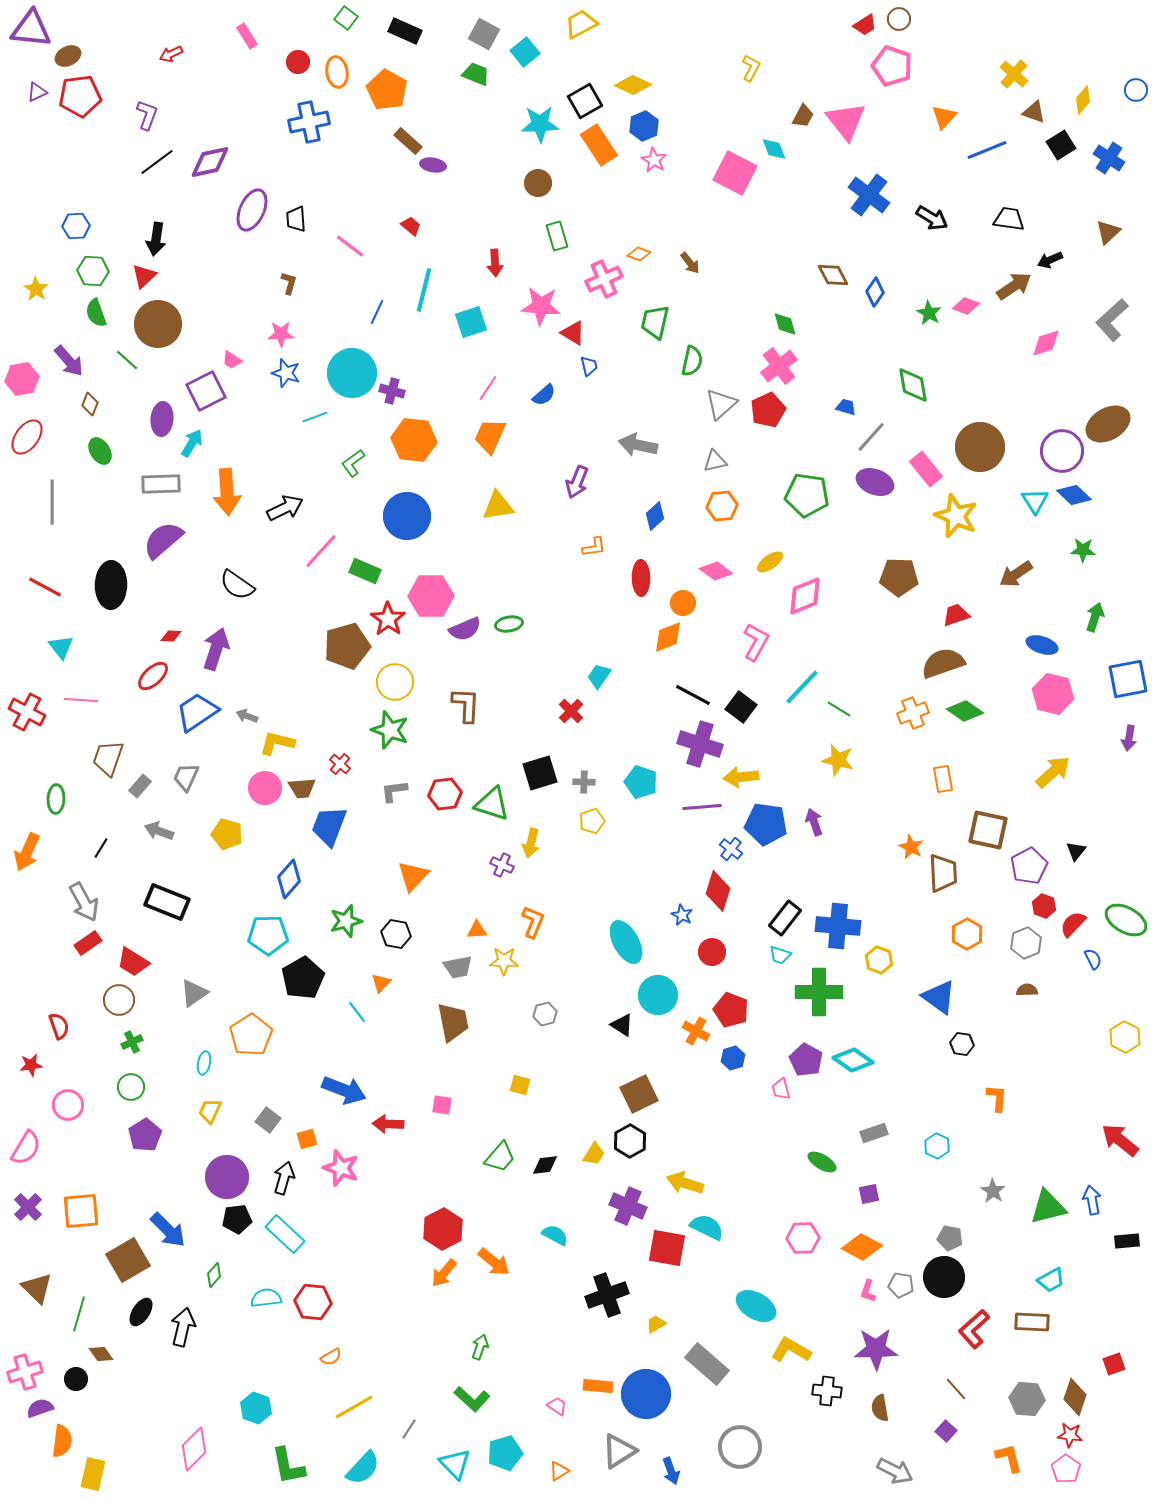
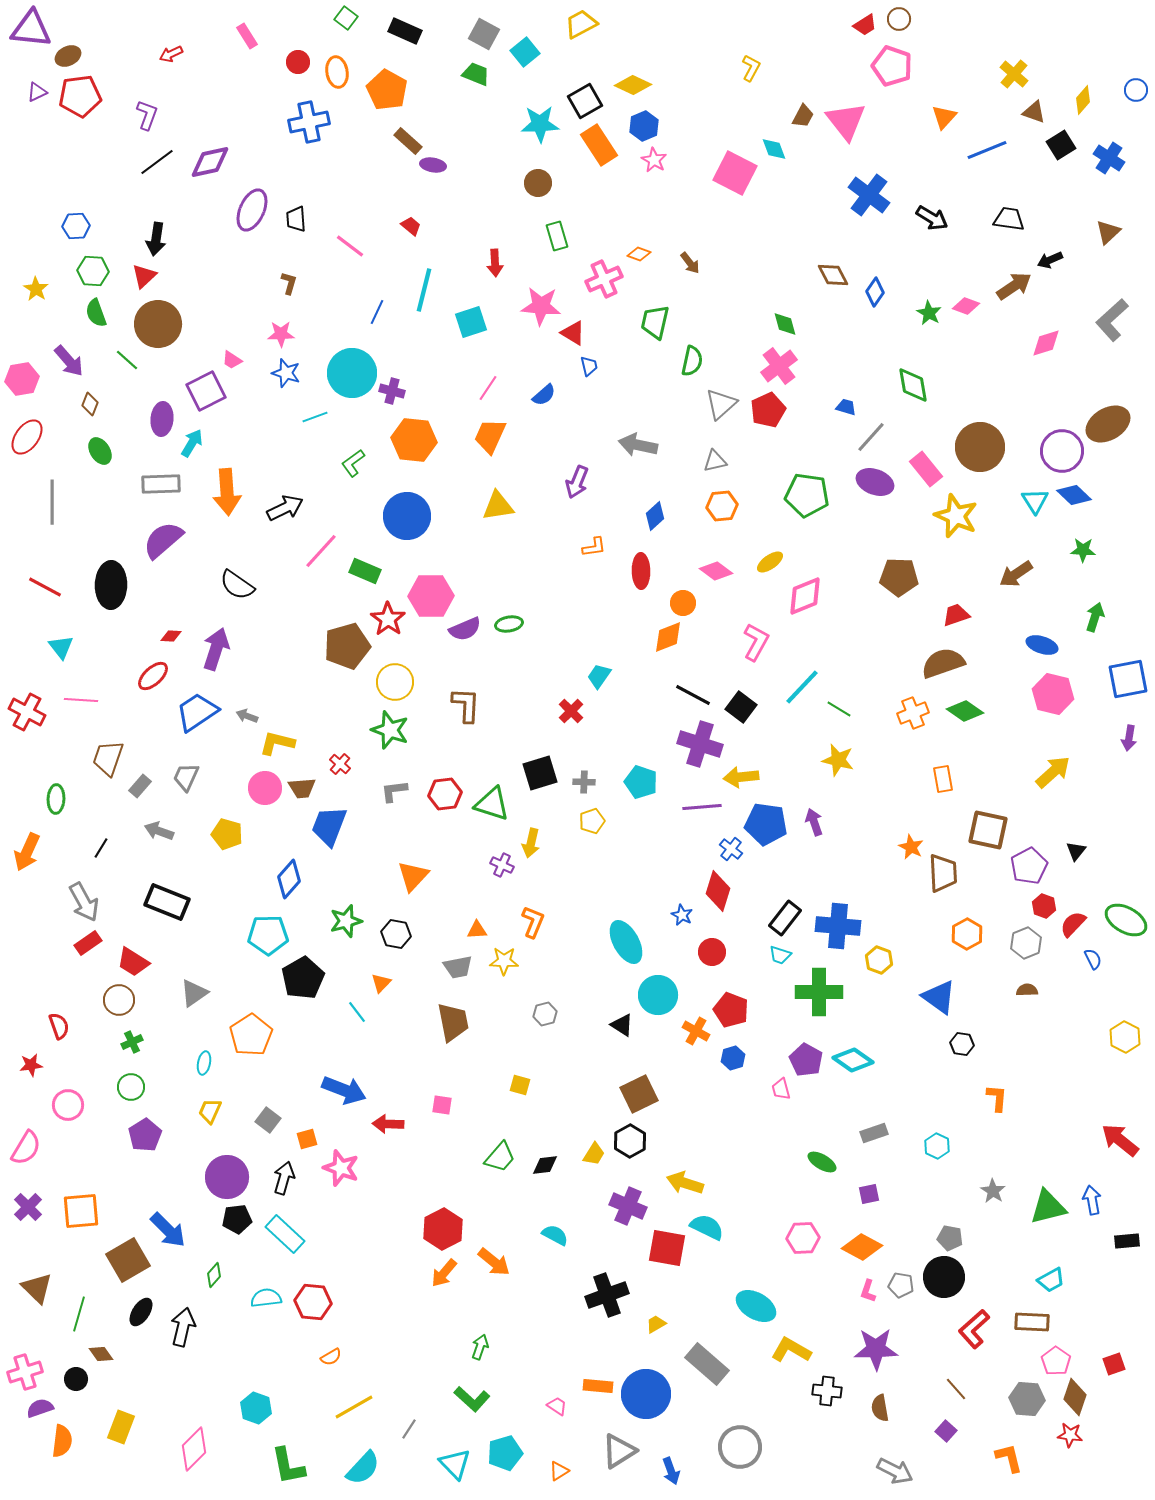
red ellipse at (641, 578): moved 7 px up
pink pentagon at (1066, 1469): moved 10 px left, 108 px up
yellow rectangle at (93, 1474): moved 28 px right, 47 px up; rotated 8 degrees clockwise
